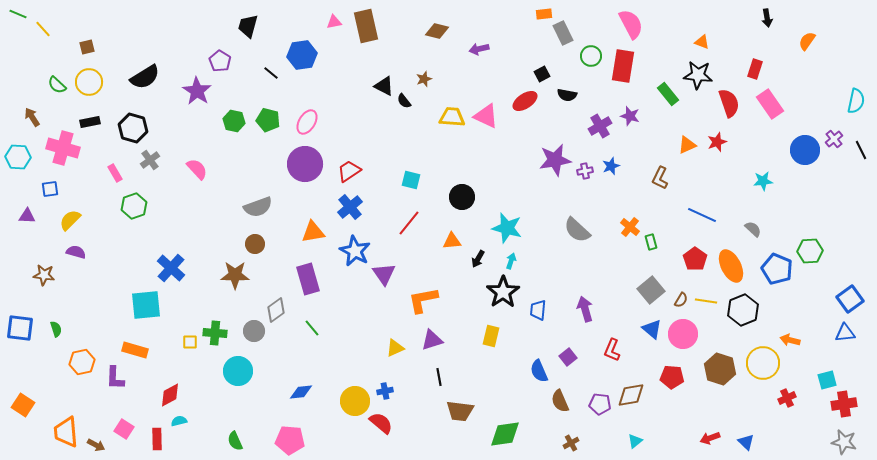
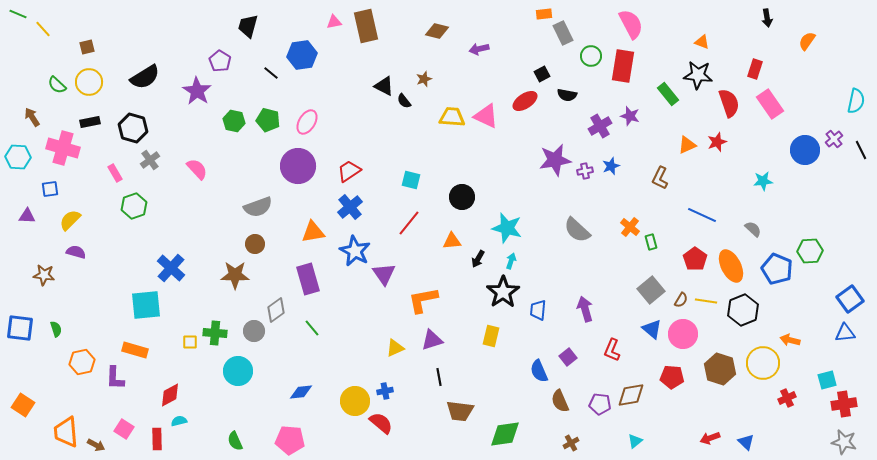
purple circle at (305, 164): moved 7 px left, 2 px down
